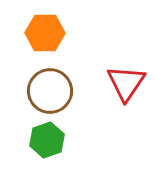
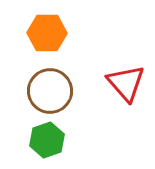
orange hexagon: moved 2 px right
red triangle: rotated 15 degrees counterclockwise
